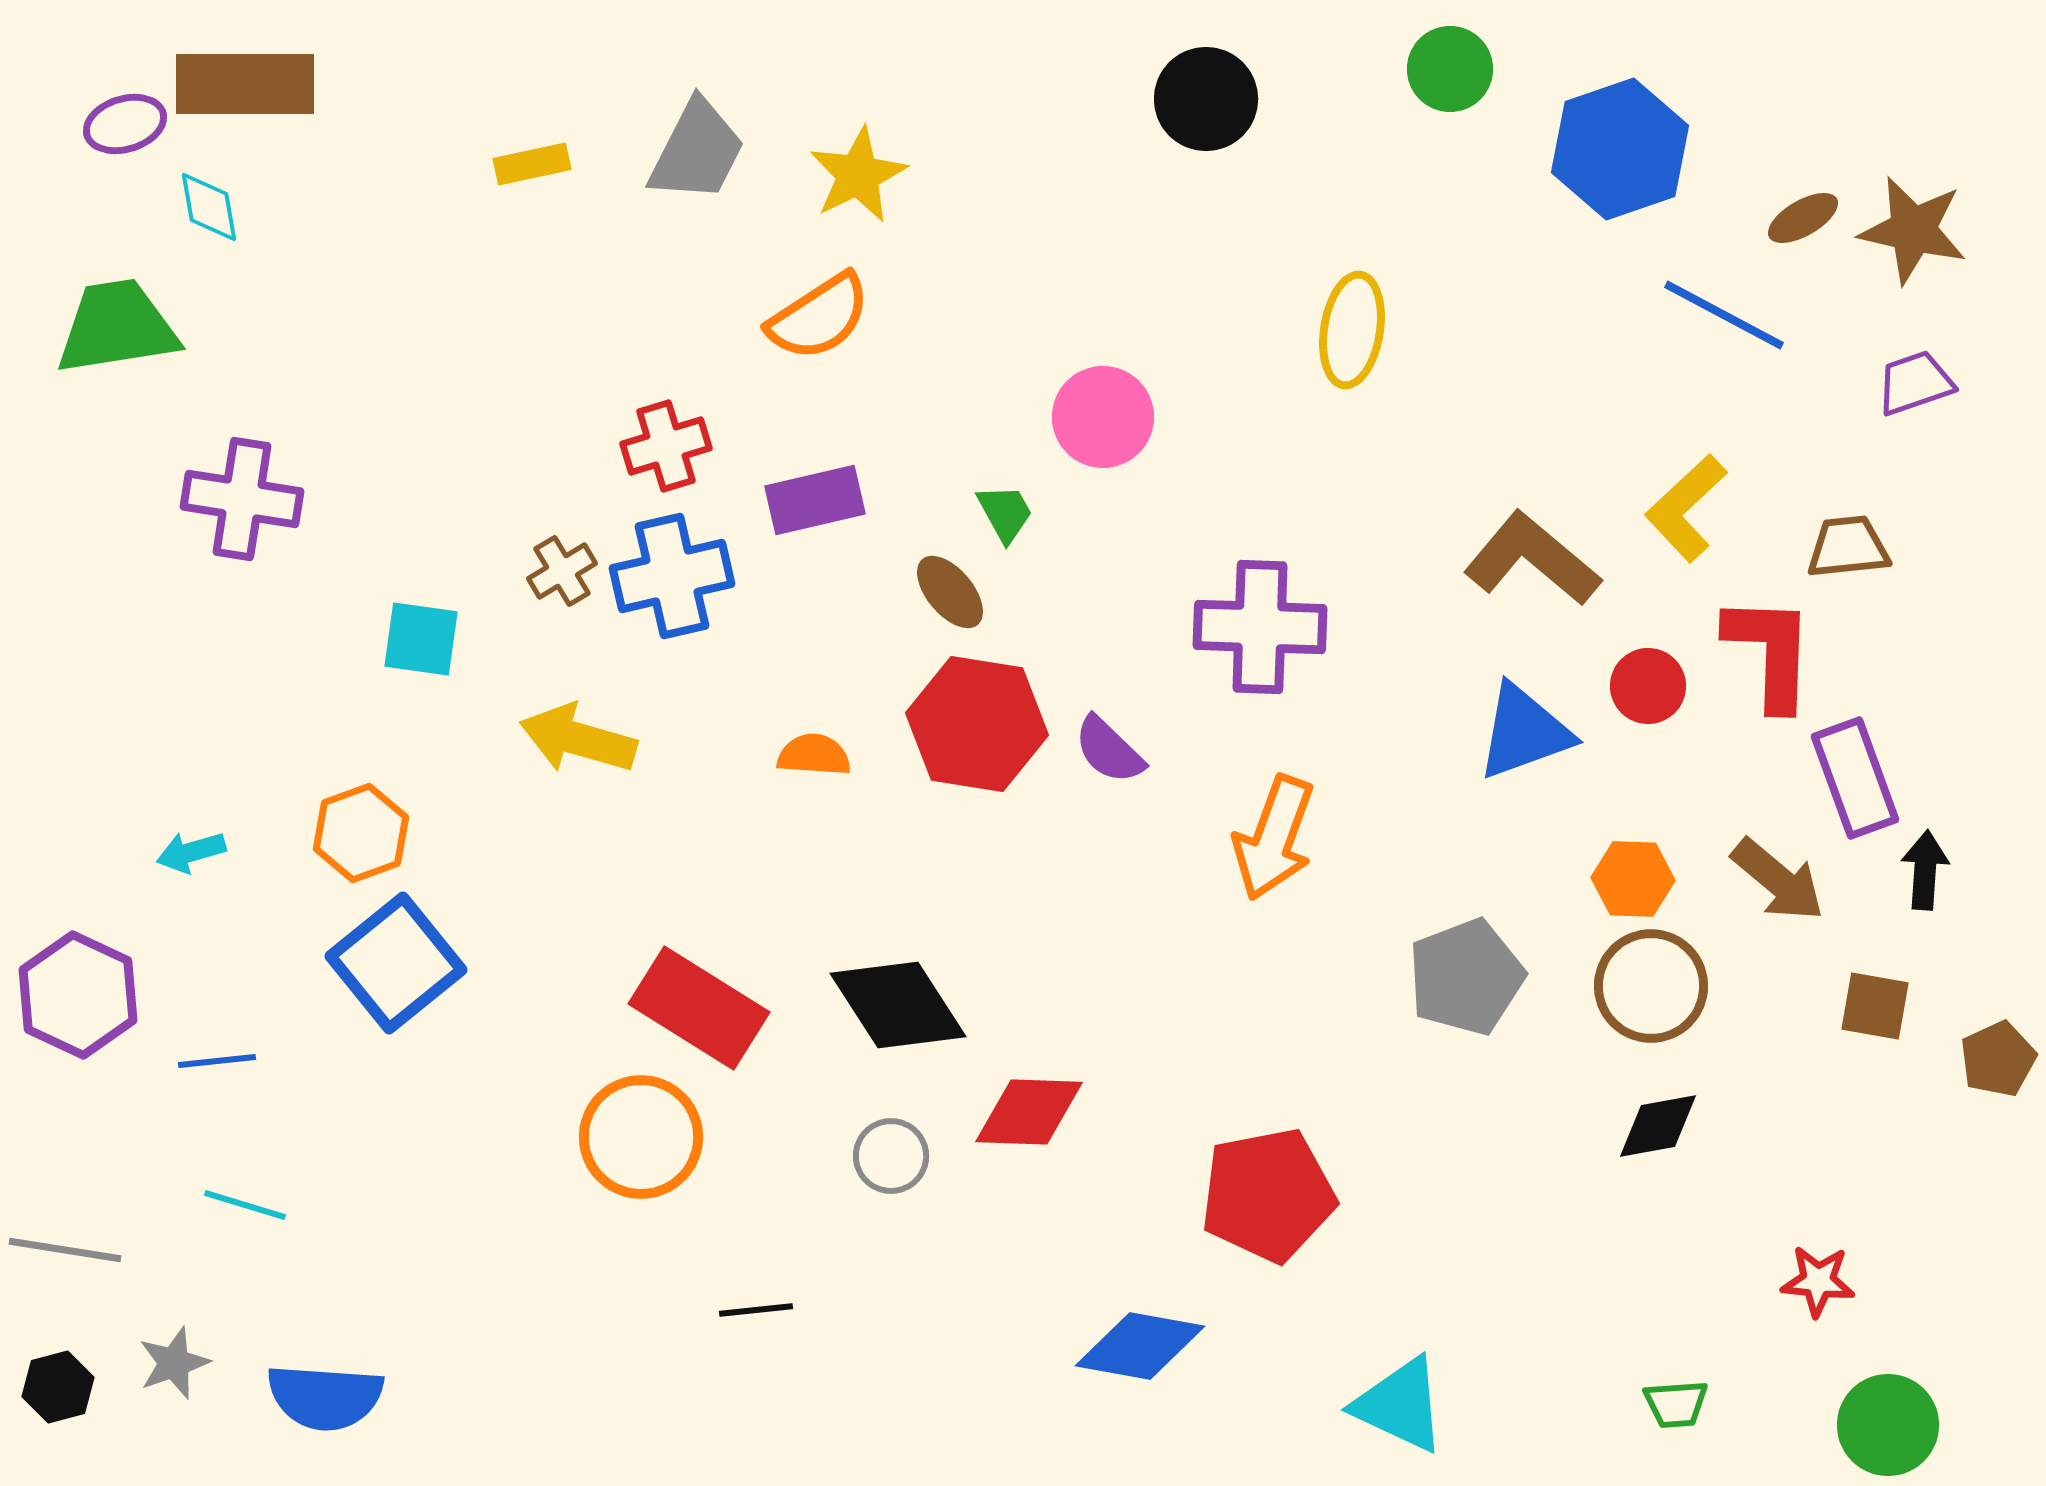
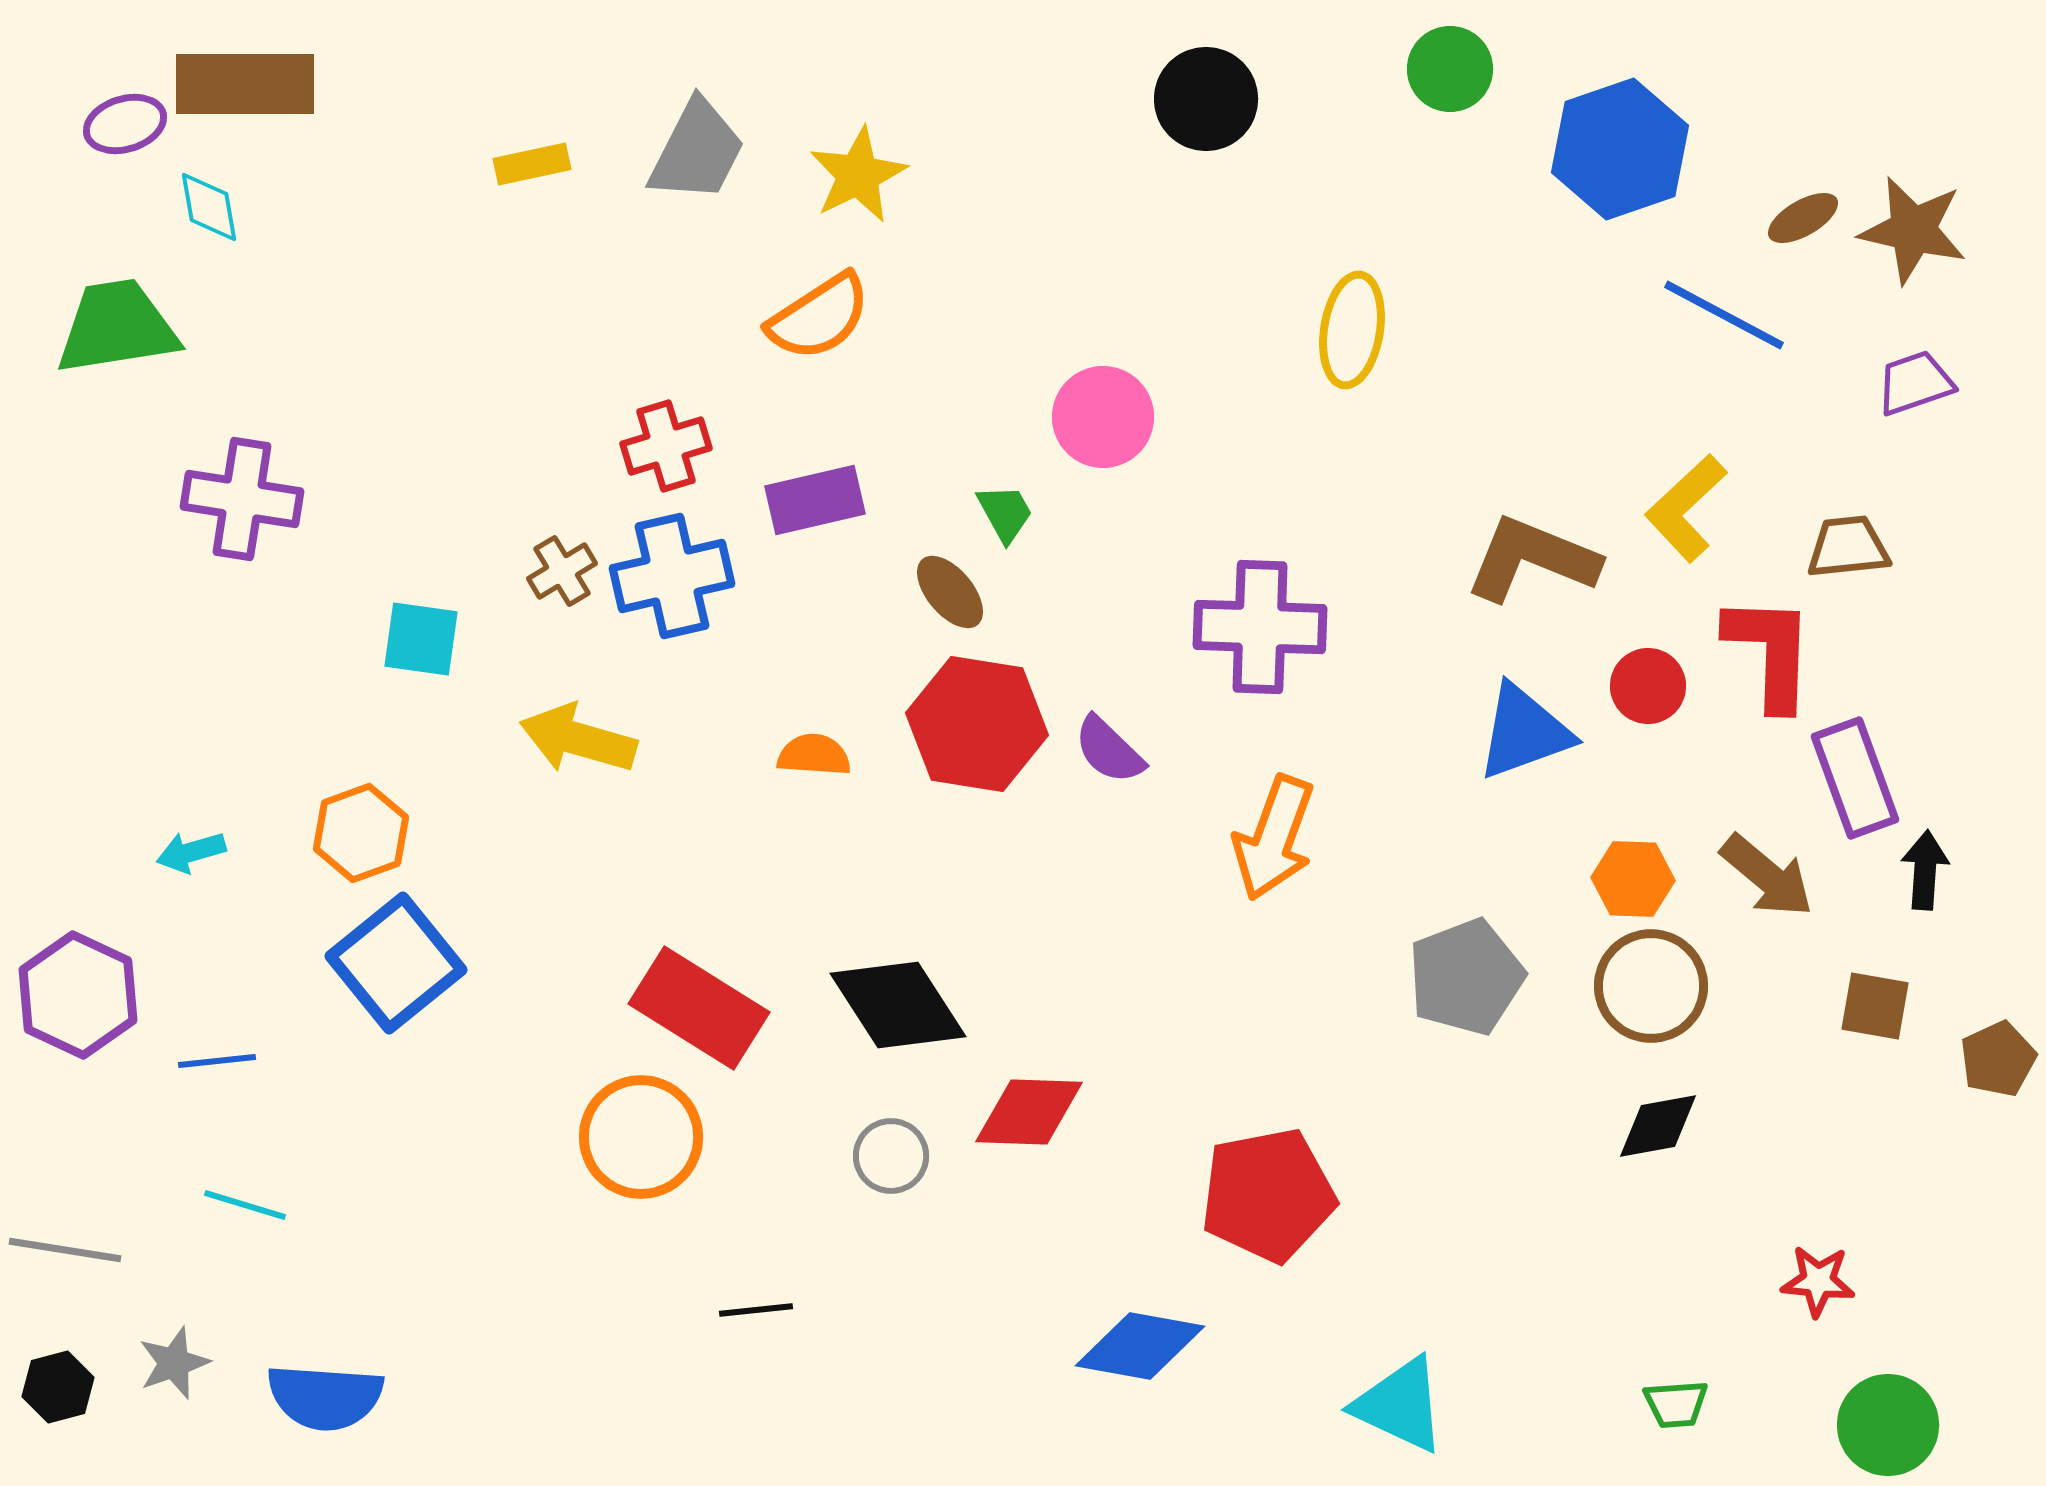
brown L-shape at (1532, 559): rotated 18 degrees counterclockwise
brown arrow at (1778, 880): moved 11 px left, 4 px up
